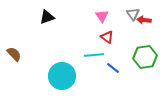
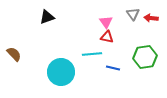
pink triangle: moved 4 px right, 6 px down
red arrow: moved 7 px right, 2 px up
red triangle: rotated 24 degrees counterclockwise
cyan line: moved 2 px left, 1 px up
blue line: rotated 24 degrees counterclockwise
cyan circle: moved 1 px left, 4 px up
